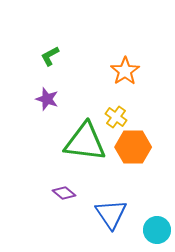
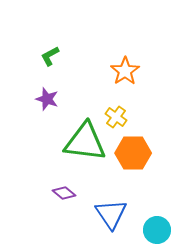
orange hexagon: moved 6 px down
